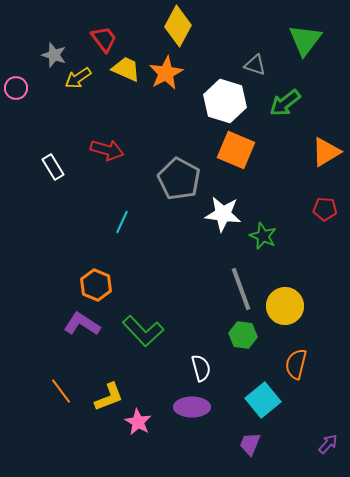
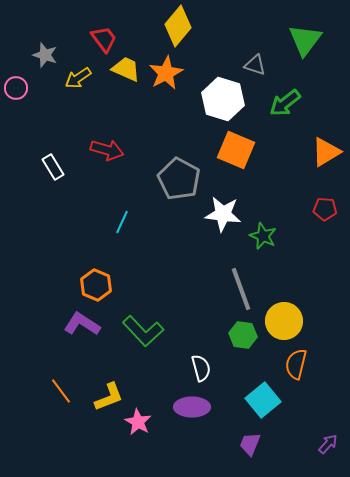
yellow diamond: rotated 12 degrees clockwise
gray star: moved 9 px left
white hexagon: moved 2 px left, 2 px up
yellow circle: moved 1 px left, 15 px down
